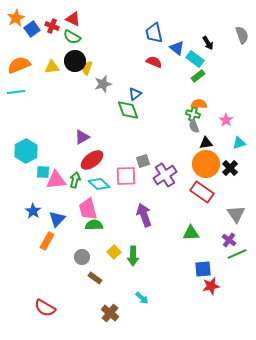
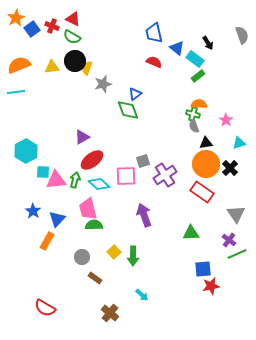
cyan arrow at (142, 298): moved 3 px up
